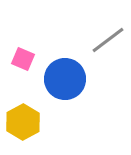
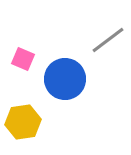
yellow hexagon: rotated 20 degrees clockwise
